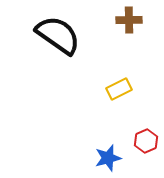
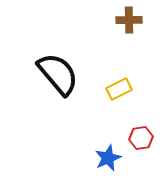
black semicircle: moved 39 px down; rotated 15 degrees clockwise
red hexagon: moved 5 px left, 3 px up; rotated 15 degrees clockwise
blue star: rotated 8 degrees counterclockwise
